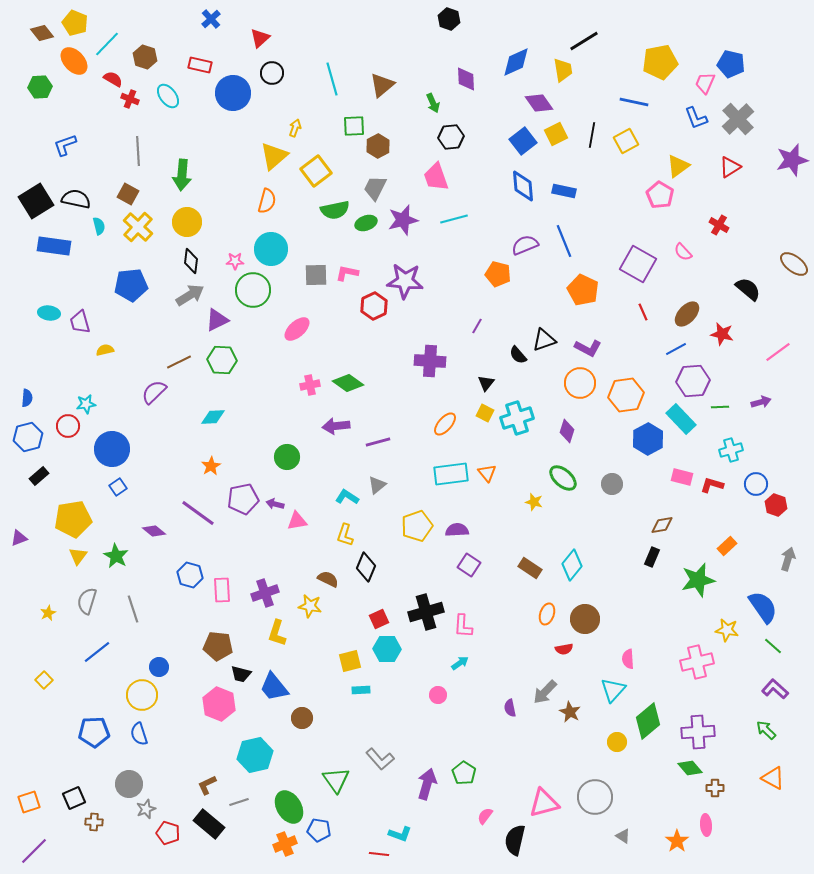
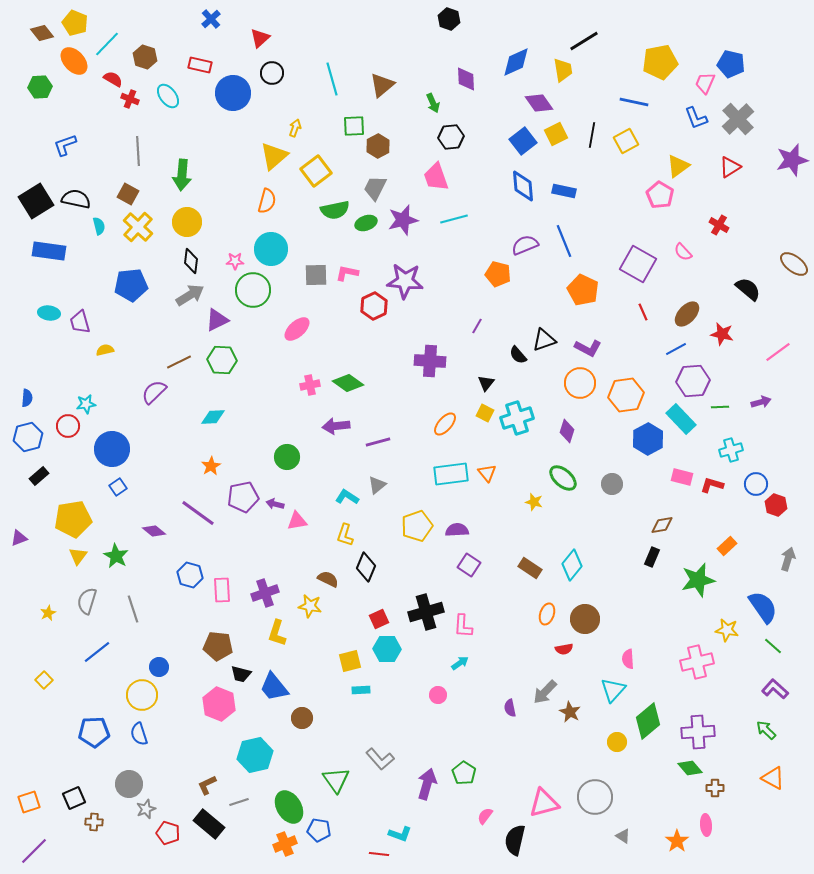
blue rectangle at (54, 246): moved 5 px left, 5 px down
purple pentagon at (243, 499): moved 2 px up
